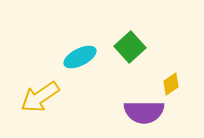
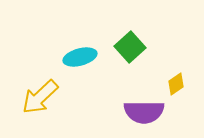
cyan ellipse: rotated 12 degrees clockwise
yellow diamond: moved 5 px right
yellow arrow: rotated 9 degrees counterclockwise
